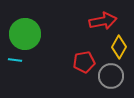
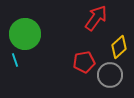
red arrow: moved 7 px left, 3 px up; rotated 44 degrees counterclockwise
yellow diamond: rotated 20 degrees clockwise
cyan line: rotated 64 degrees clockwise
gray circle: moved 1 px left, 1 px up
